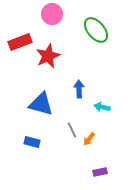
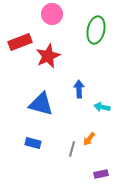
green ellipse: rotated 52 degrees clockwise
gray line: moved 19 px down; rotated 42 degrees clockwise
blue rectangle: moved 1 px right, 1 px down
purple rectangle: moved 1 px right, 2 px down
